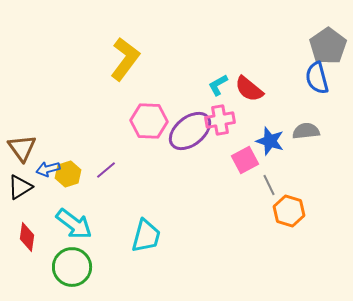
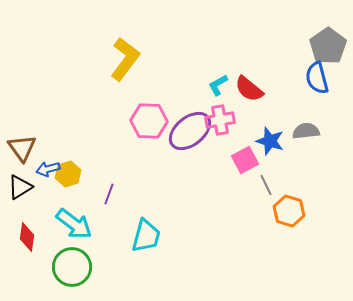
purple line: moved 3 px right, 24 px down; rotated 30 degrees counterclockwise
gray line: moved 3 px left
